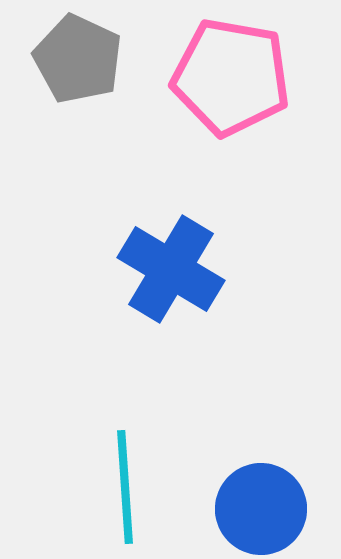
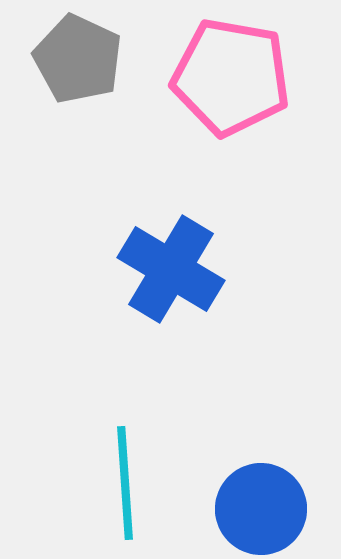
cyan line: moved 4 px up
